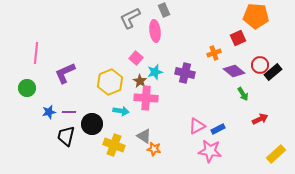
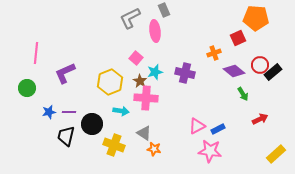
orange pentagon: moved 2 px down
gray triangle: moved 3 px up
